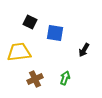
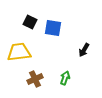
blue square: moved 2 px left, 5 px up
